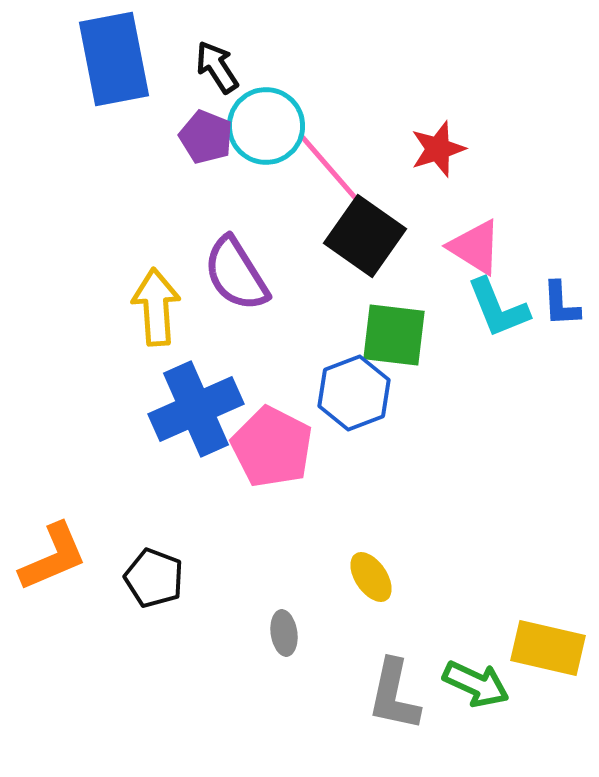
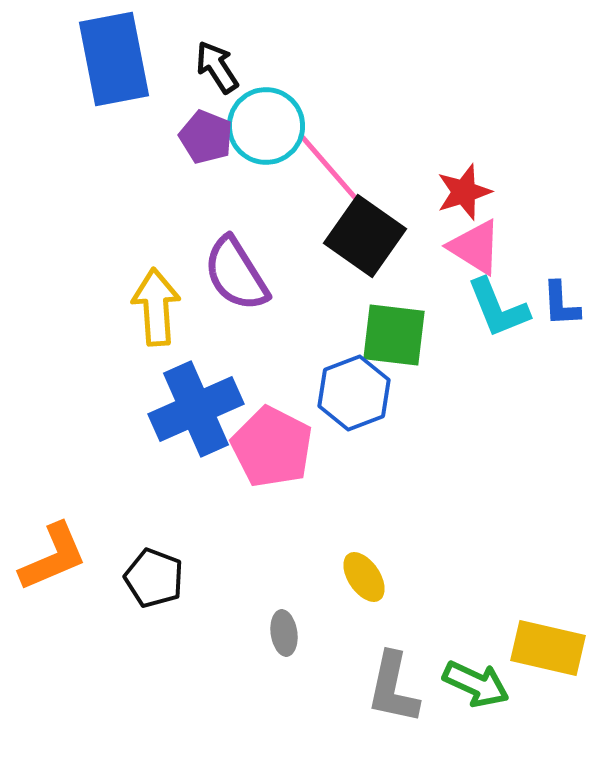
red star: moved 26 px right, 43 px down
yellow ellipse: moved 7 px left
gray L-shape: moved 1 px left, 7 px up
